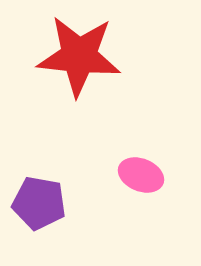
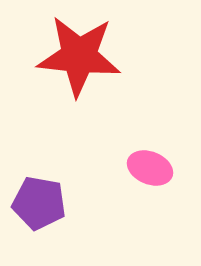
pink ellipse: moved 9 px right, 7 px up
